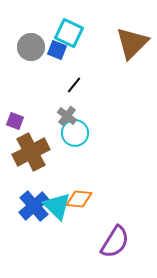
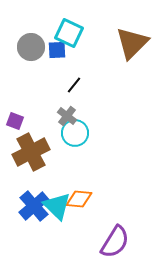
blue square: rotated 24 degrees counterclockwise
